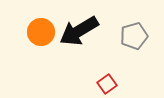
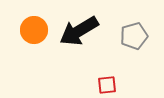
orange circle: moved 7 px left, 2 px up
red square: moved 1 px down; rotated 30 degrees clockwise
